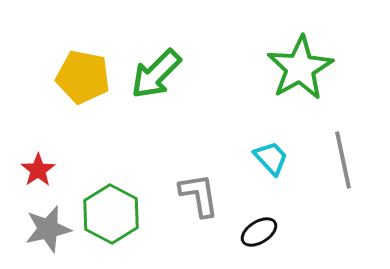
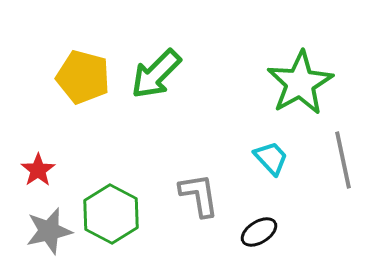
green star: moved 15 px down
yellow pentagon: rotated 4 degrees clockwise
gray star: moved 1 px right, 2 px down
